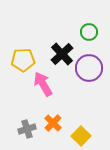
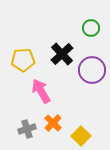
green circle: moved 2 px right, 4 px up
purple circle: moved 3 px right, 2 px down
pink arrow: moved 2 px left, 7 px down
